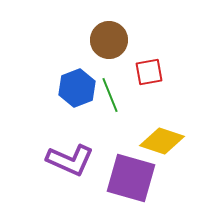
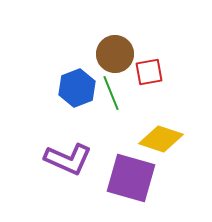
brown circle: moved 6 px right, 14 px down
green line: moved 1 px right, 2 px up
yellow diamond: moved 1 px left, 2 px up
purple L-shape: moved 2 px left, 1 px up
